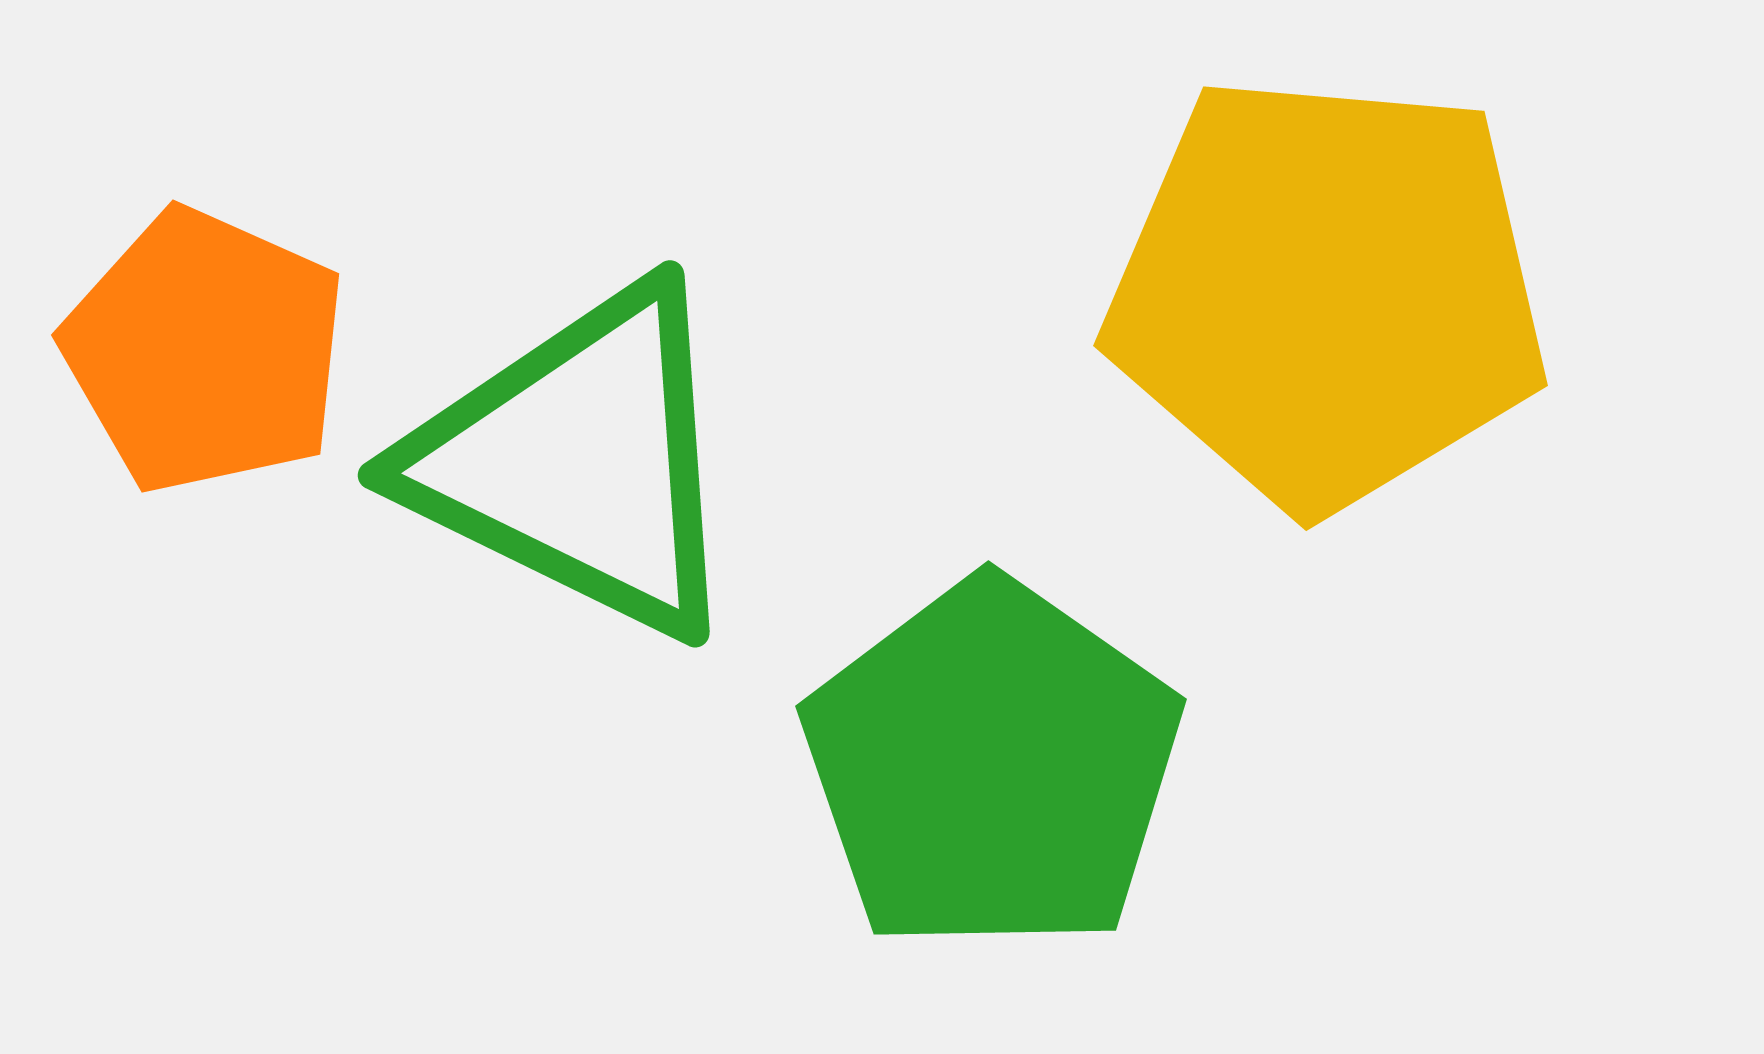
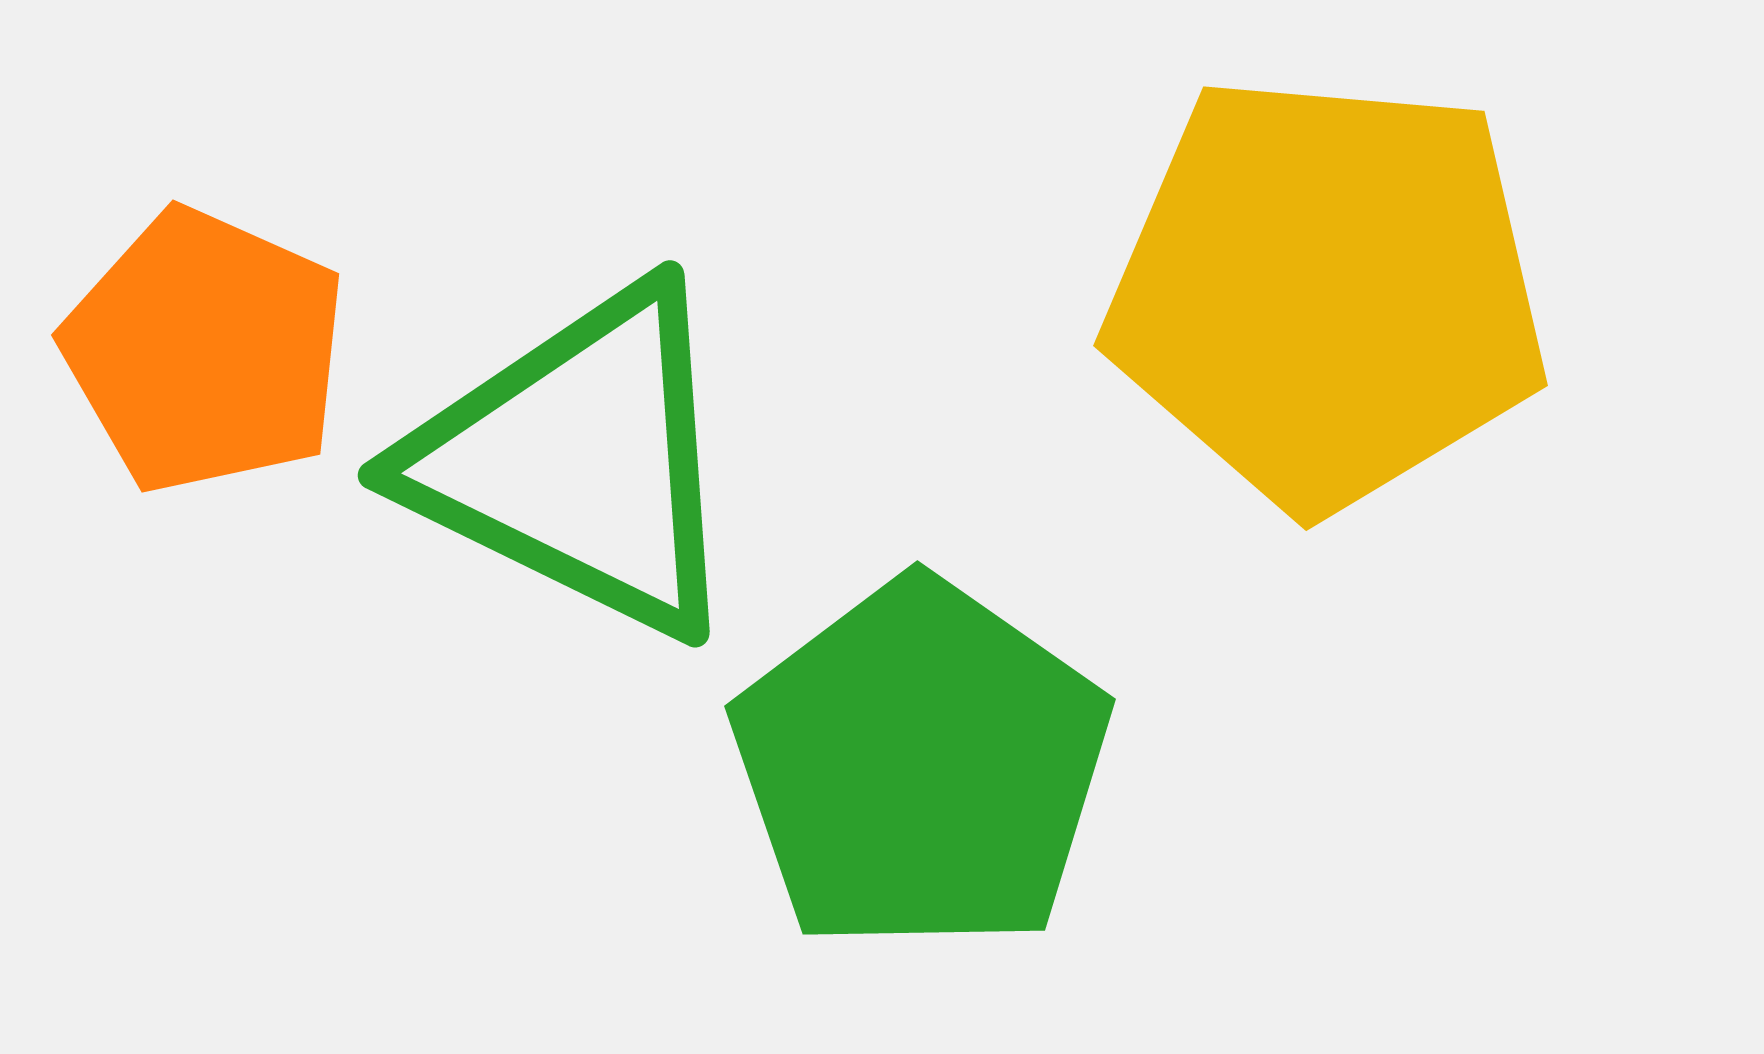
green pentagon: moved 71 px left
